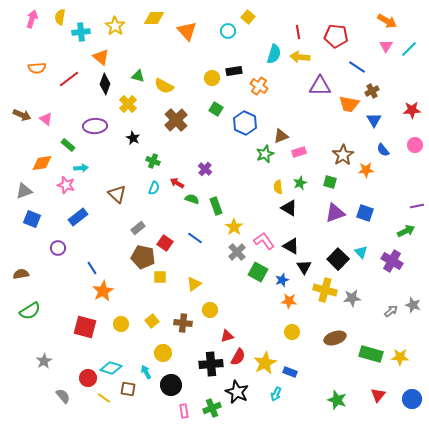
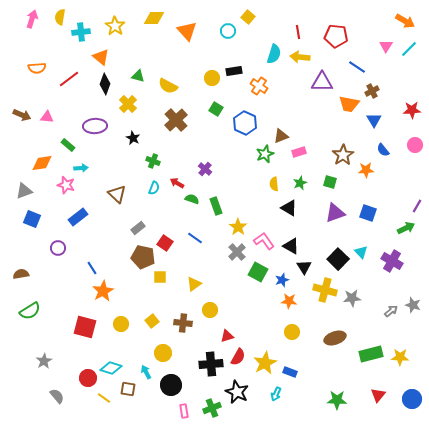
orange arrow at (387, 21): moved 18 px right
yellow semicircle at (164, 86): moved 4 px right
purple triangle at (320, 86): moved 2 px right, 4 px up
pink triangle at (46, 119): moved 1 px right, 2 px up; rotated 32 degrees counterclockwise
yellow semicircle at (278, 187): moved 4 px left, 3 px up
purple line at (417, 206): rotated 48 degrees counterclockwise
blue square at (365, 213): moved 3 px right
yellow star at (234, 227): moved 4 px right
green arrow at (406, 231): moved 3 px up
green rectangle at (371, 354): rotated 30 degrees counterclockwise
gray semicircle at (63, 396): moved 6 px left
green star at (337, 400): rotated 18 degrees counterclockwise
